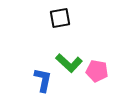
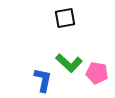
black square: moved 5 px right
pink pentagon: moved 2 px down
